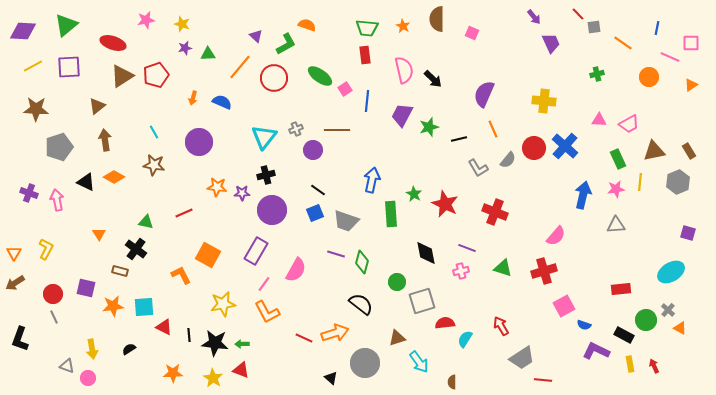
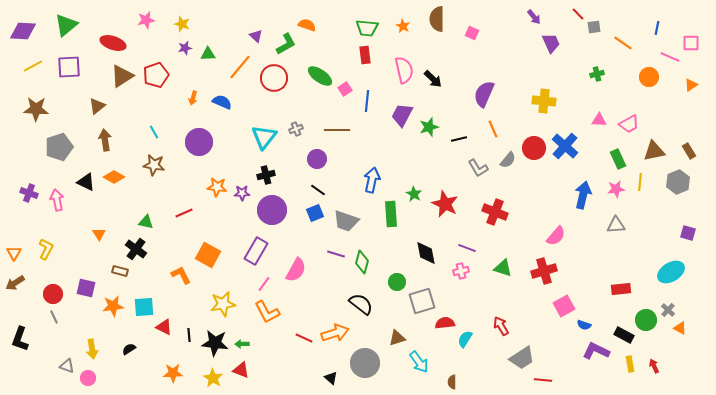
purple circle at (313, 150): moved 4 px right, 9 px down
